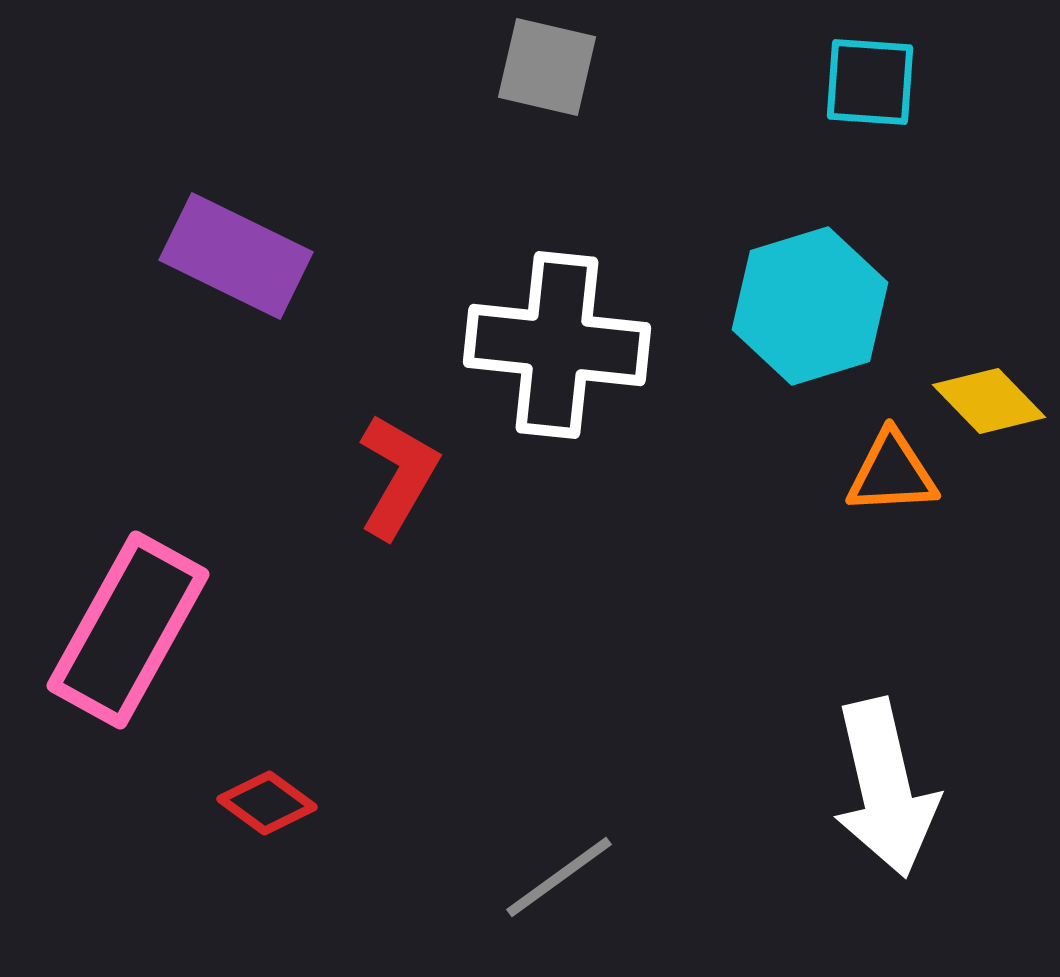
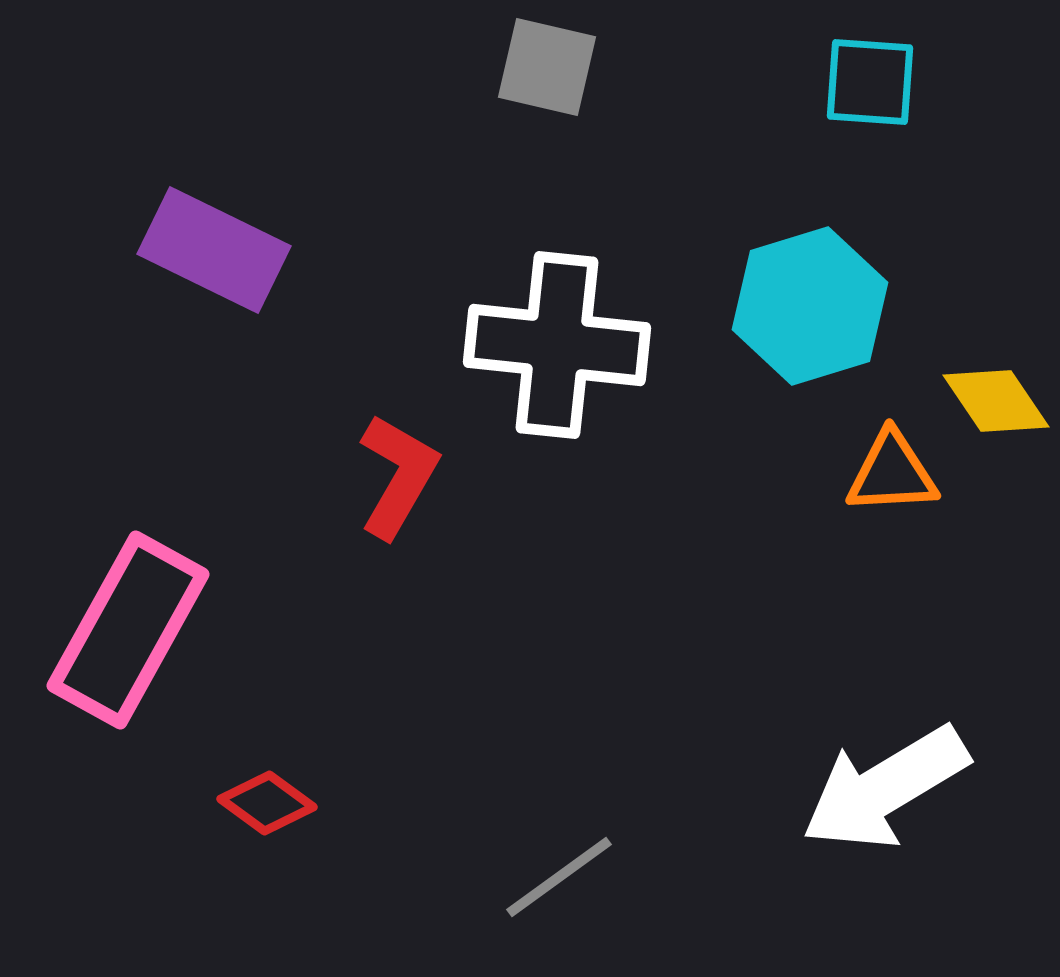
purple rectangle: moved 22 px left, 6 px up
yellow diamond: moved 7 px right; rotated 10 degrees clockwise
white arrow: rotated 72 degrees clockwise
